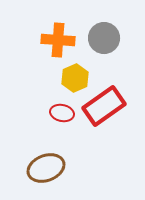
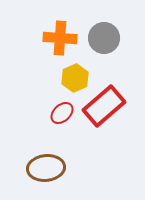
orange cross: moved 2 px right, 2 px up
red rectangle: rotated 6 degrees counterclockwise
red ellipse: rotated 55 degrees counterclockwise
brown ellipse: rotated 15 degrees clockwise
